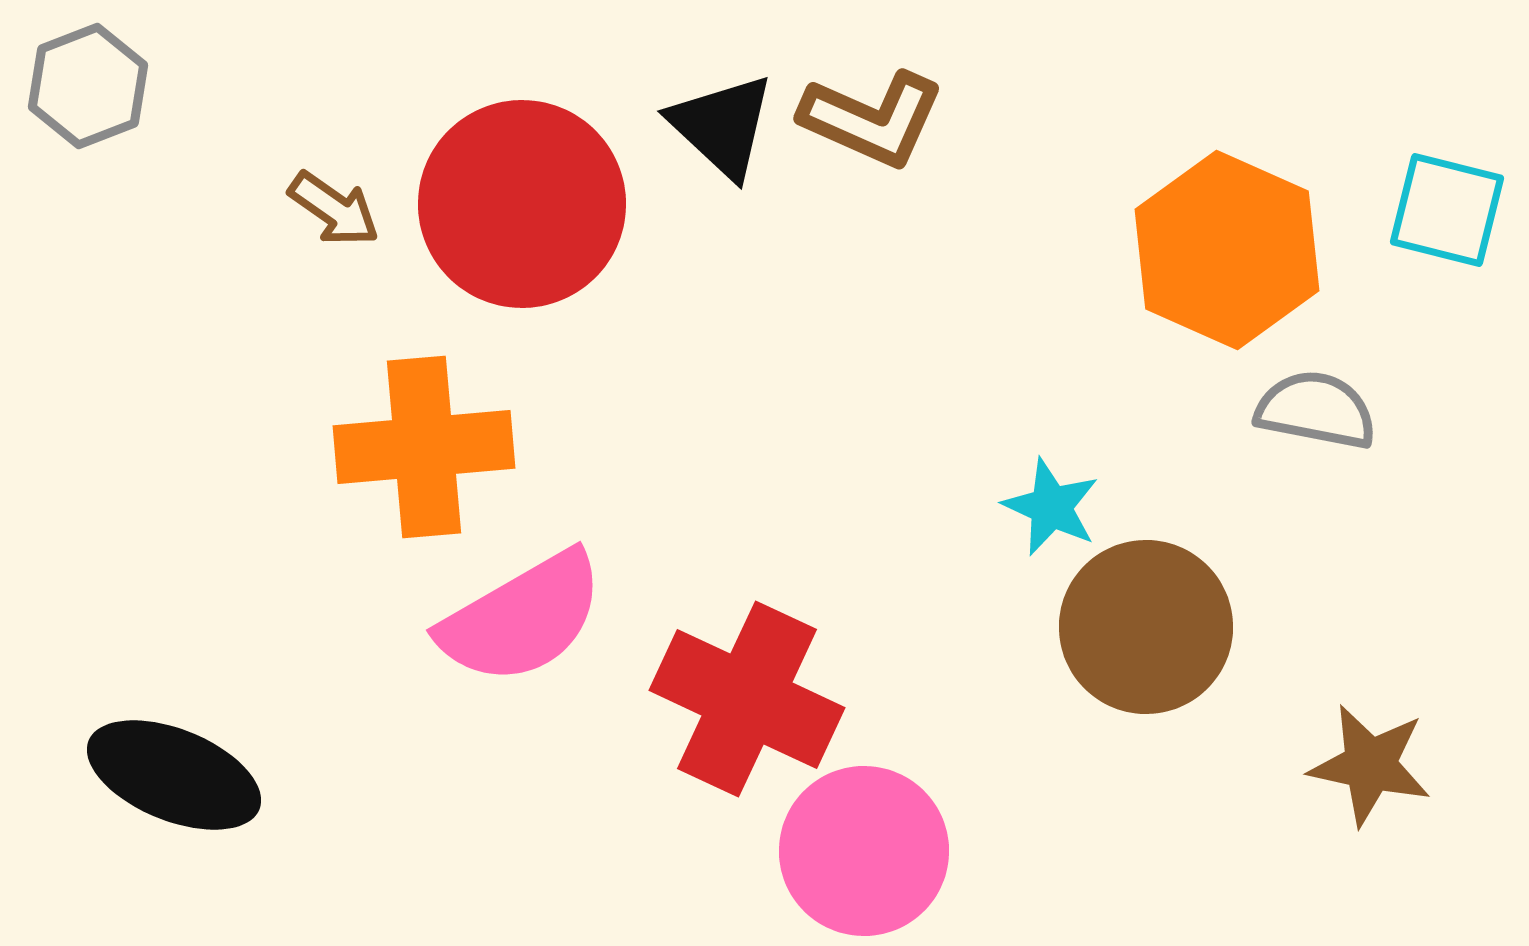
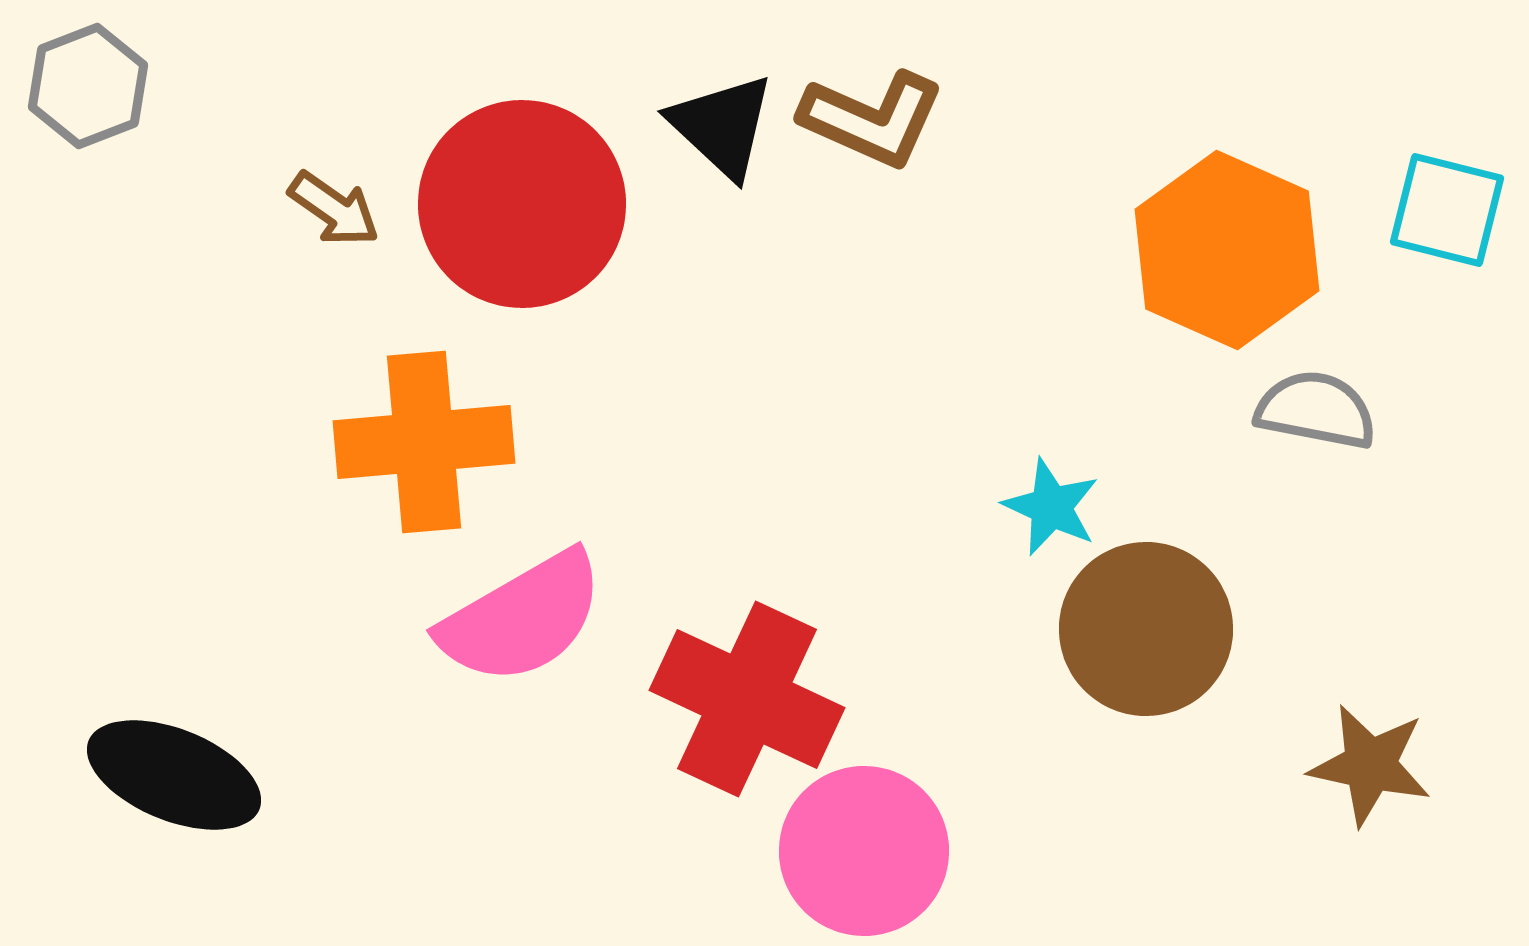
orange cross: moved 5 px up
brown circle: moved 2 px down
